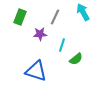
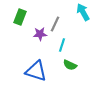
gray line: moved 7 px down
green semicircle: moved 6 px left, 6 px down; rotated 64 degrees clockwise
